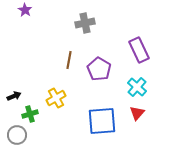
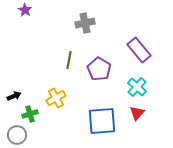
purple rectangle: rotated 15 degrees counterclockwise
